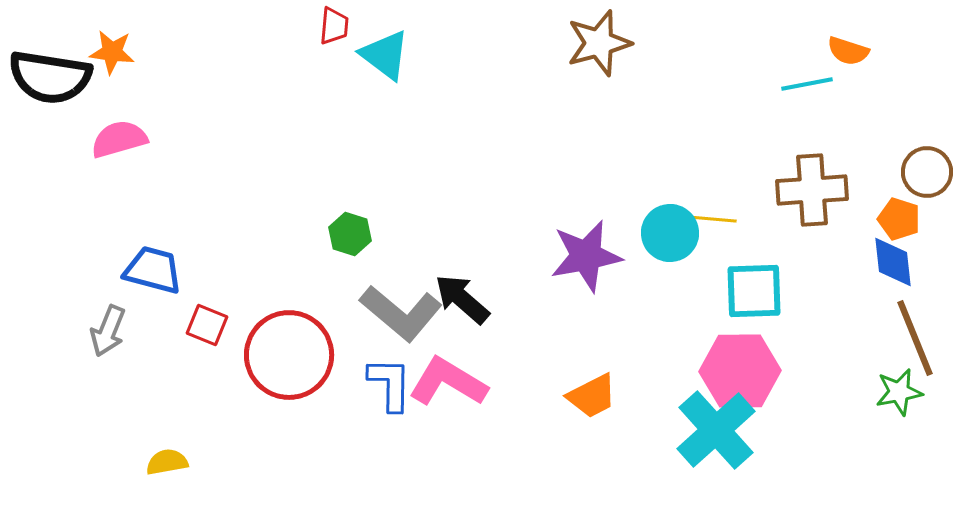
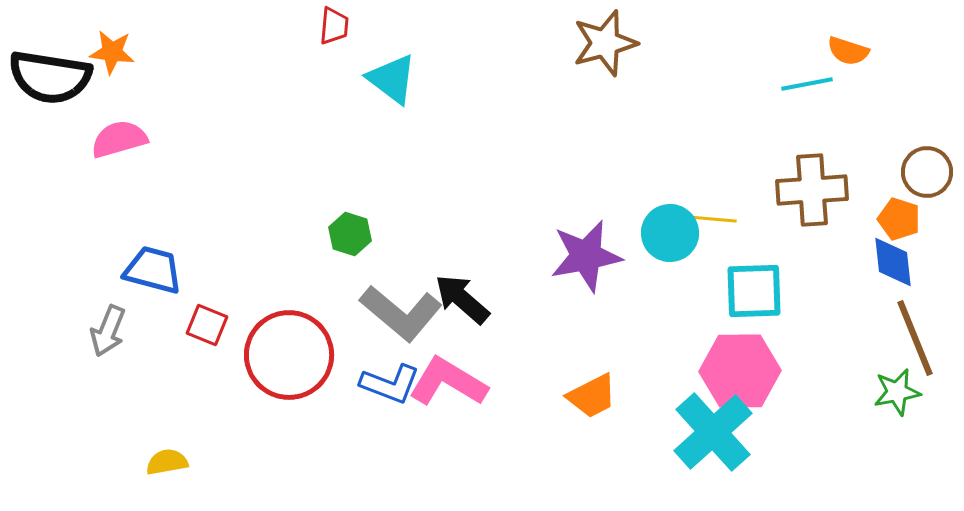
brown star: moved 6 px right
cyan triangle: moved 7 px right, 24 px down
blue L-shape: rotated 110 degrees clockwise
green star: moved 2 px left
cyan cross: moved 3 px left, 2 px down
